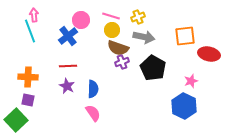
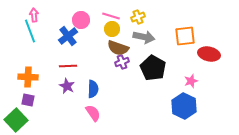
yellow circle: moved 1 px up
